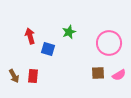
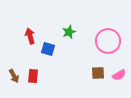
pink circle: moved 1 px left, 2 px up
